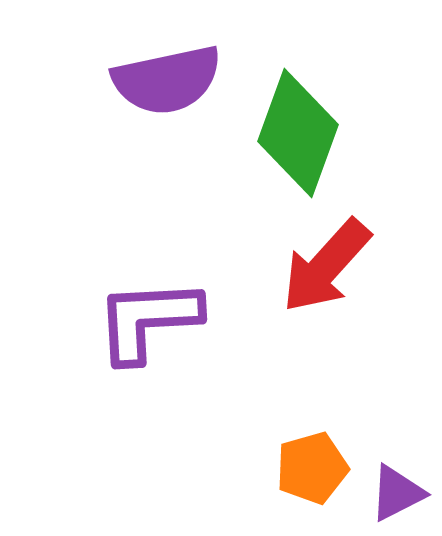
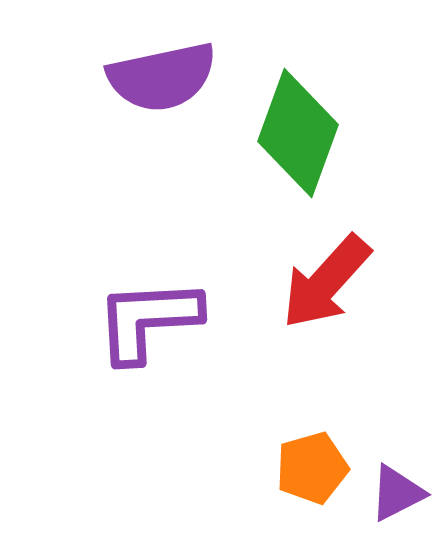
purple semicircle: moved 5 px left, 3 px up
red arrow: moved 16 px down
